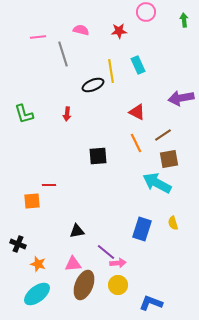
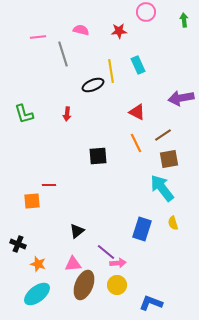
cyan arrow: moved 5 px right, 5 px down; rotated 24 degrees clockwise
black triangle: rotated 28 degrees counterclockwise
yellow circle: moved 1 px left
